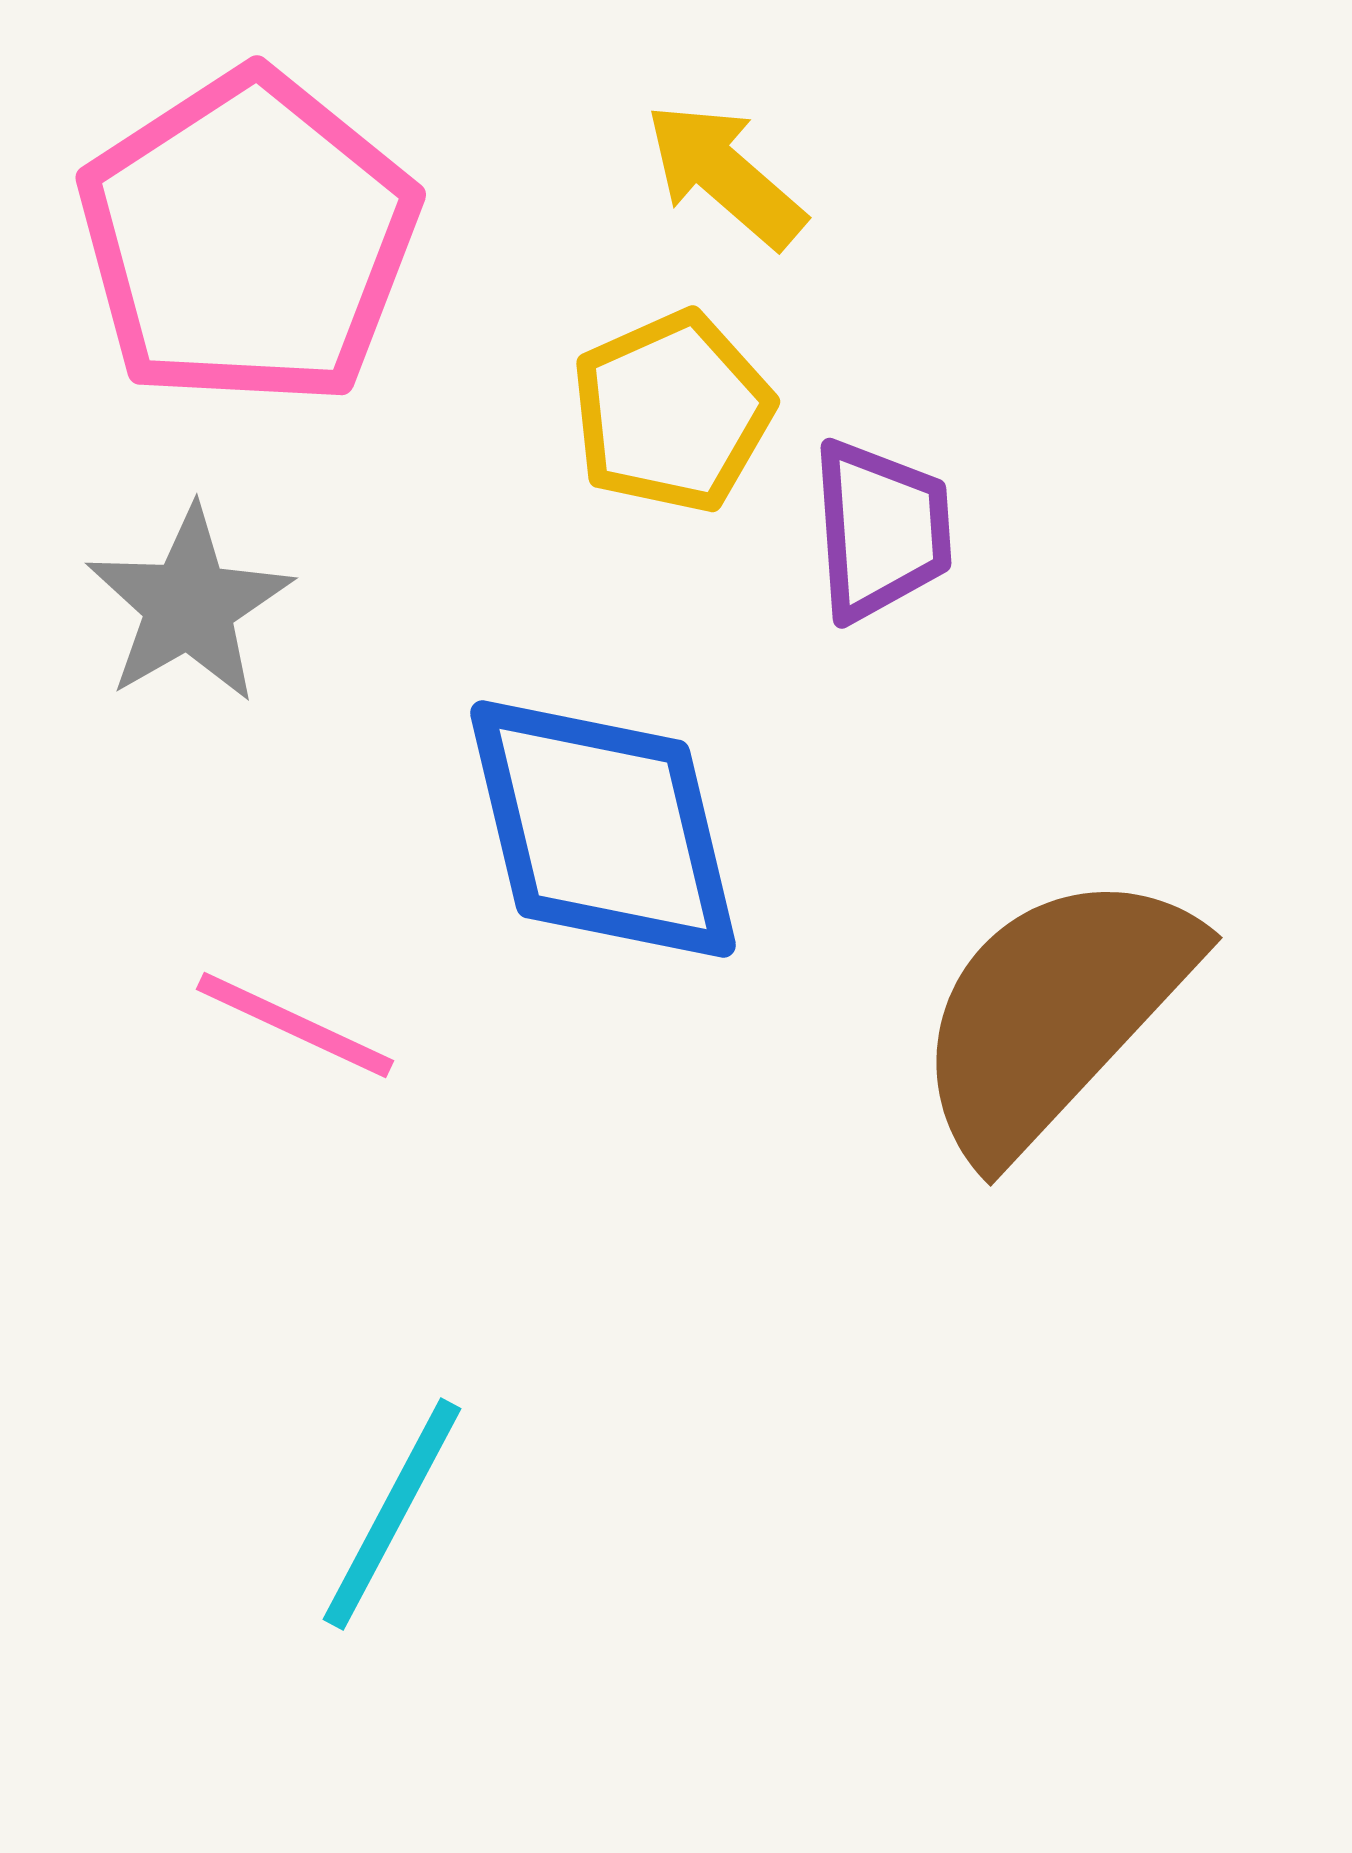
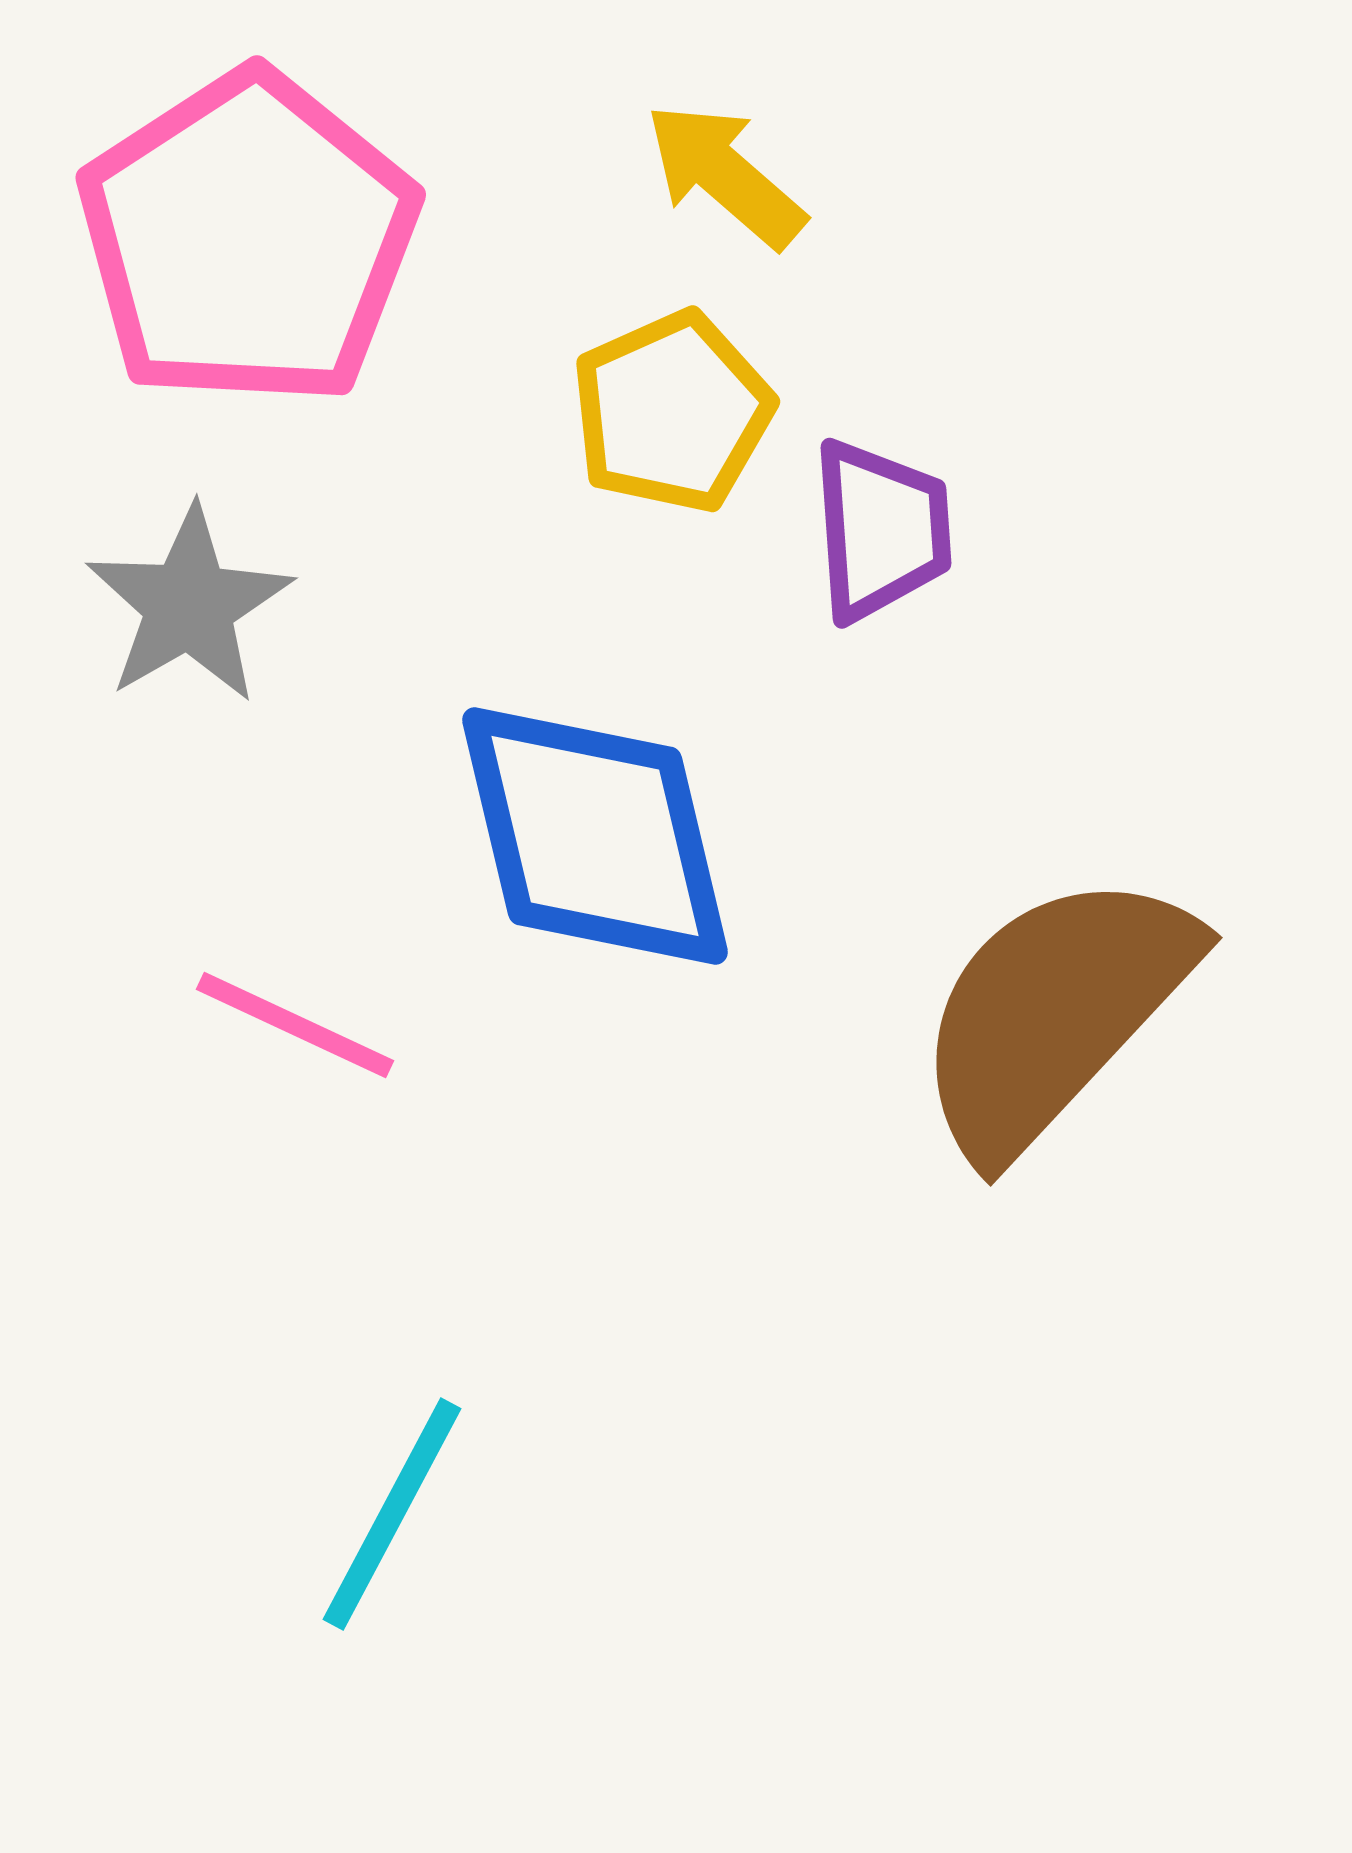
blue diamond: moved 8 px left, 7 px down
